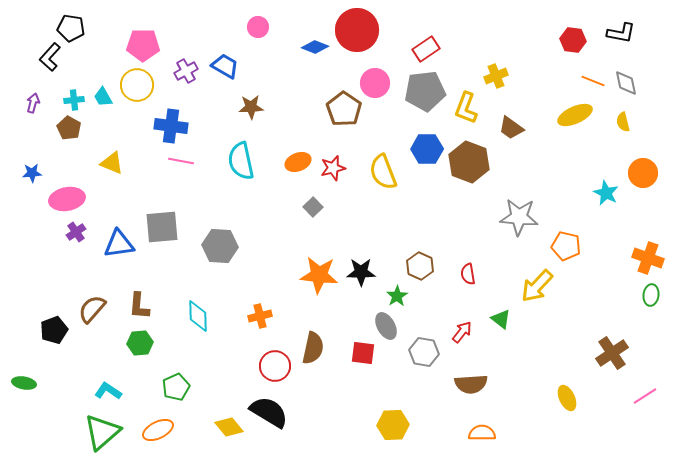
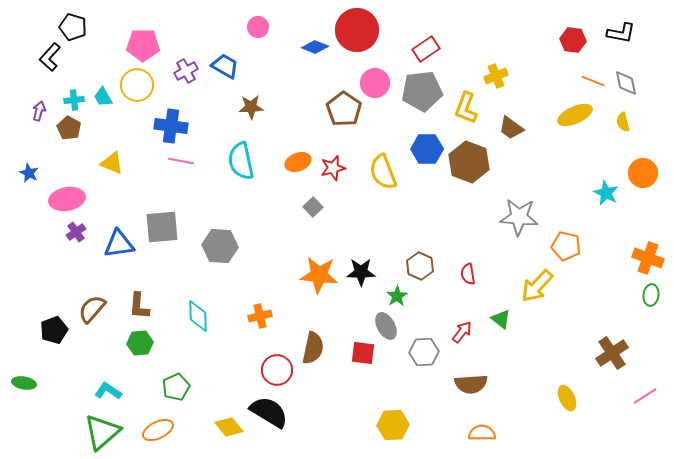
black pentagon at (71, 28): moved 2 px right, 1 px up; rotated 8 degrees clockwise
gray pentagon at (425, 91): moved 3 px left
purple arrow at (33, 103): moved 6 px right, 8 px down
blue star at (32, 173): moved 3 px left; rotated 30 degrees clockwise
gray hexagon at (424, 352): rotated 12 degrees counterclockwise
red circle at (275, 366): moved 2 px right, 4 px down
